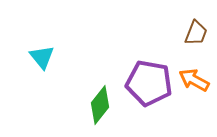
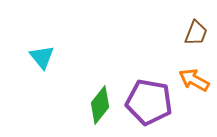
purple pentagon: moved 19 px down
